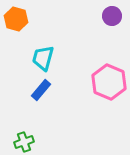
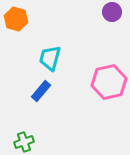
purple circle: moved 4 px up
cyan trapezoid: moved 7 px right
pink hexagon: rotated 24 degrees clockwise
blue rectangle: moved 1 px down
